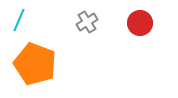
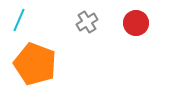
red circle: moved 4 px left
